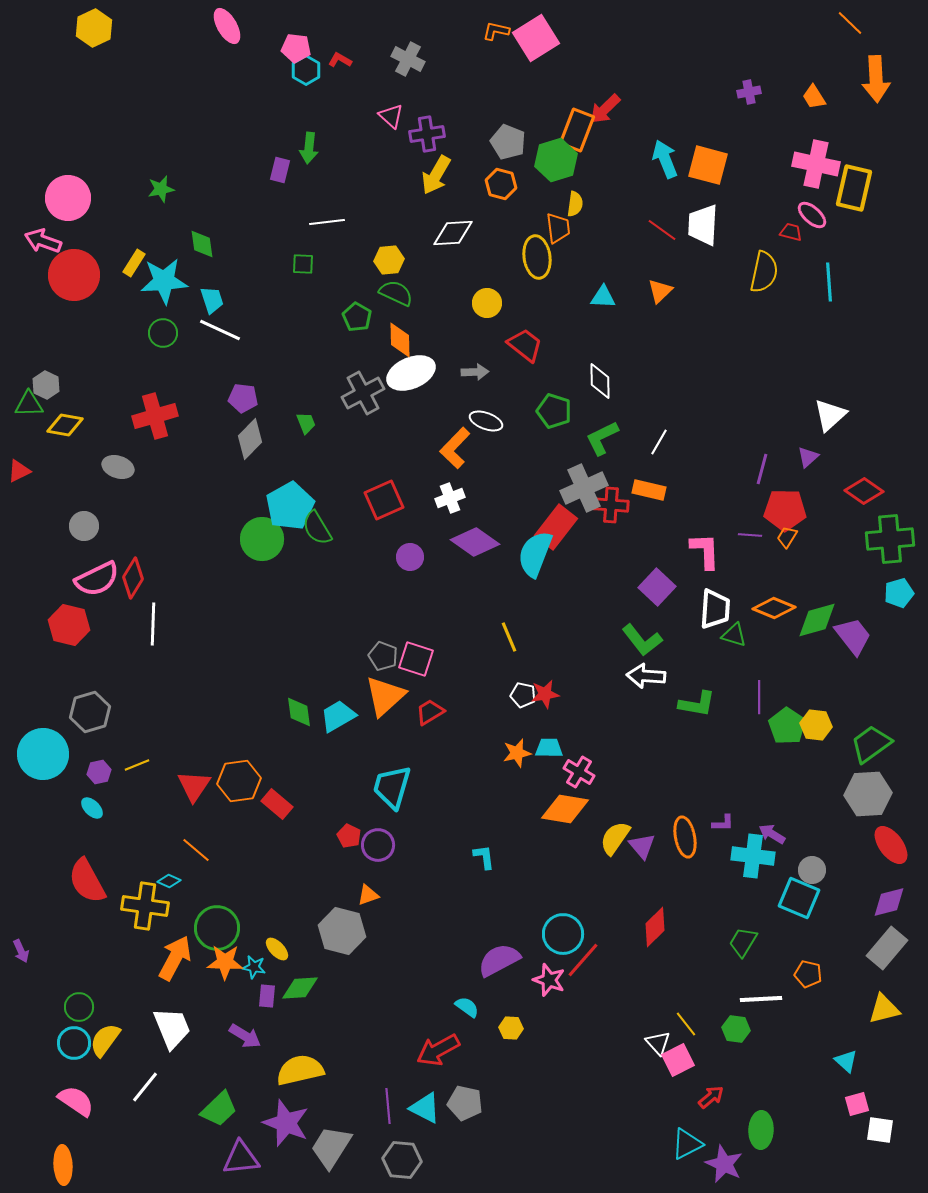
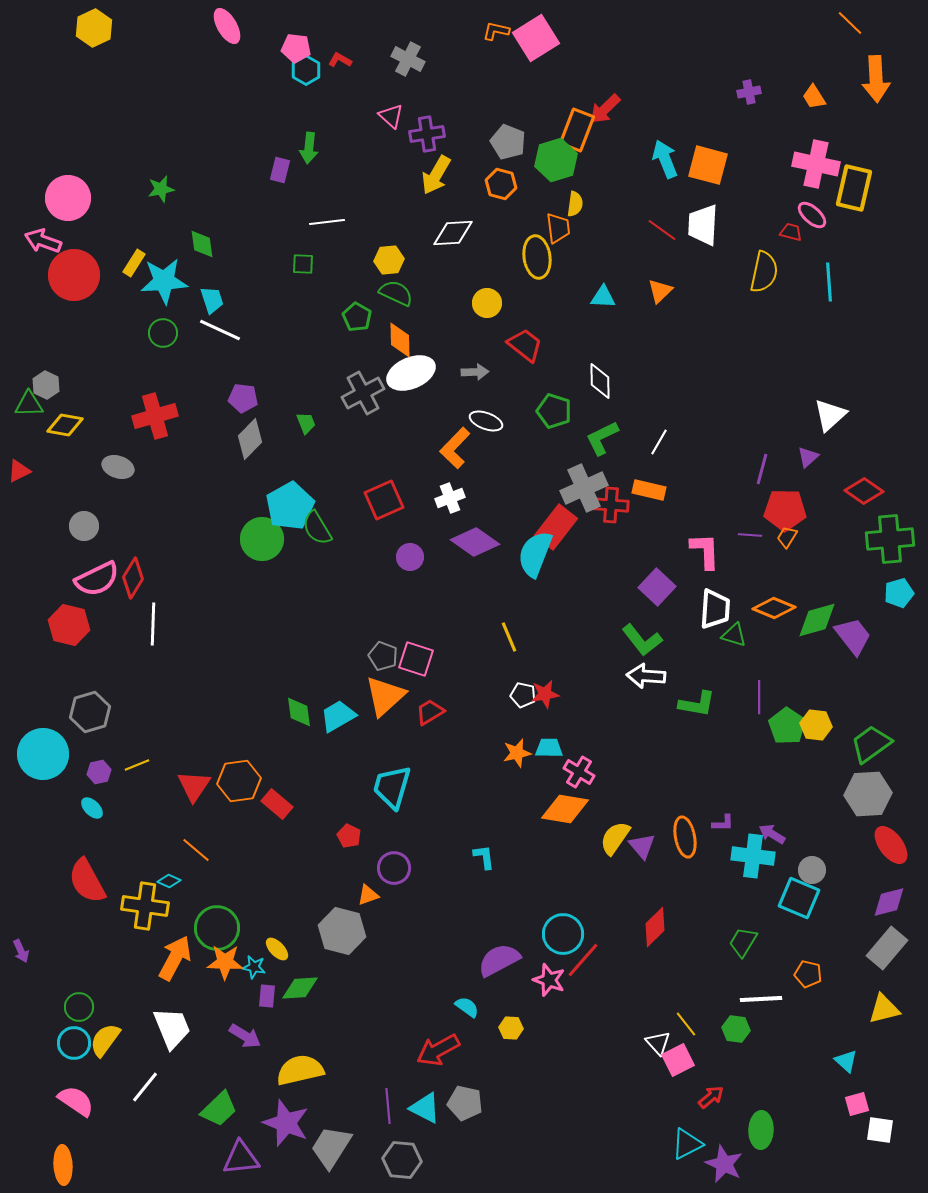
purple circle at (378, 845): moved 16 px right, 23 px down
